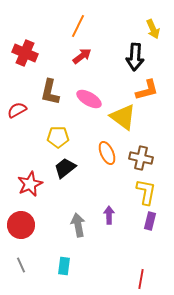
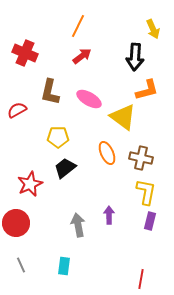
red circle: moved 5 px left, 2 px up
